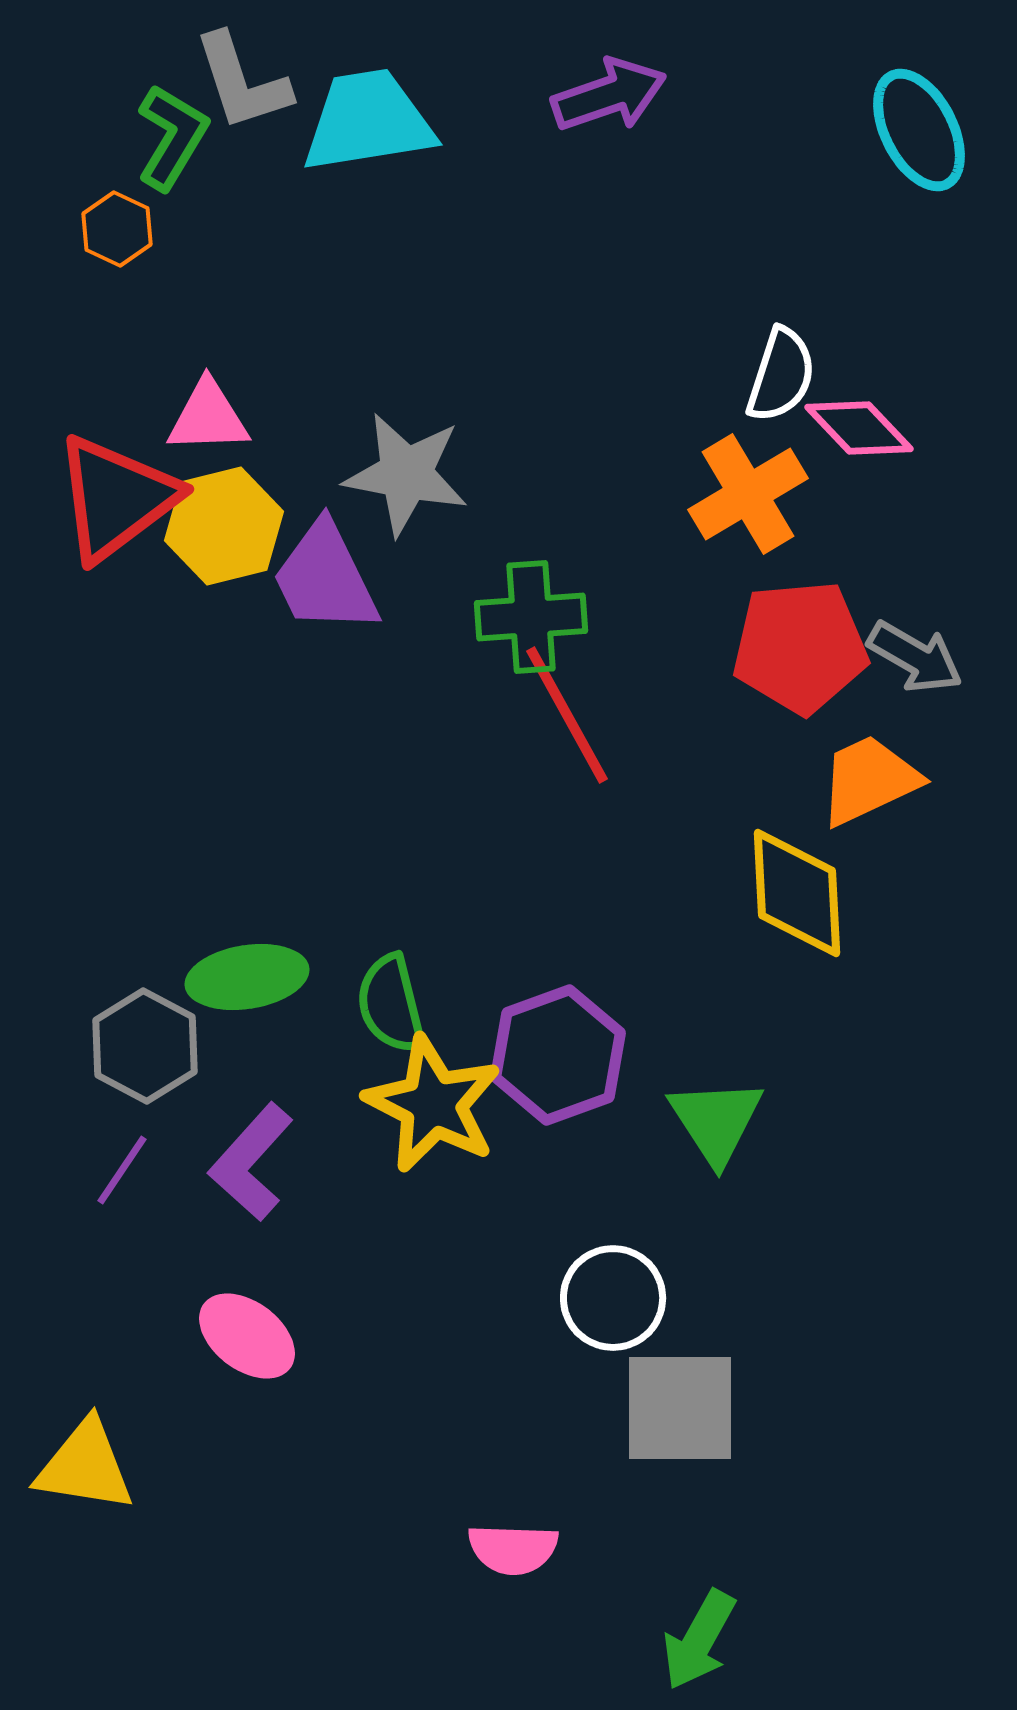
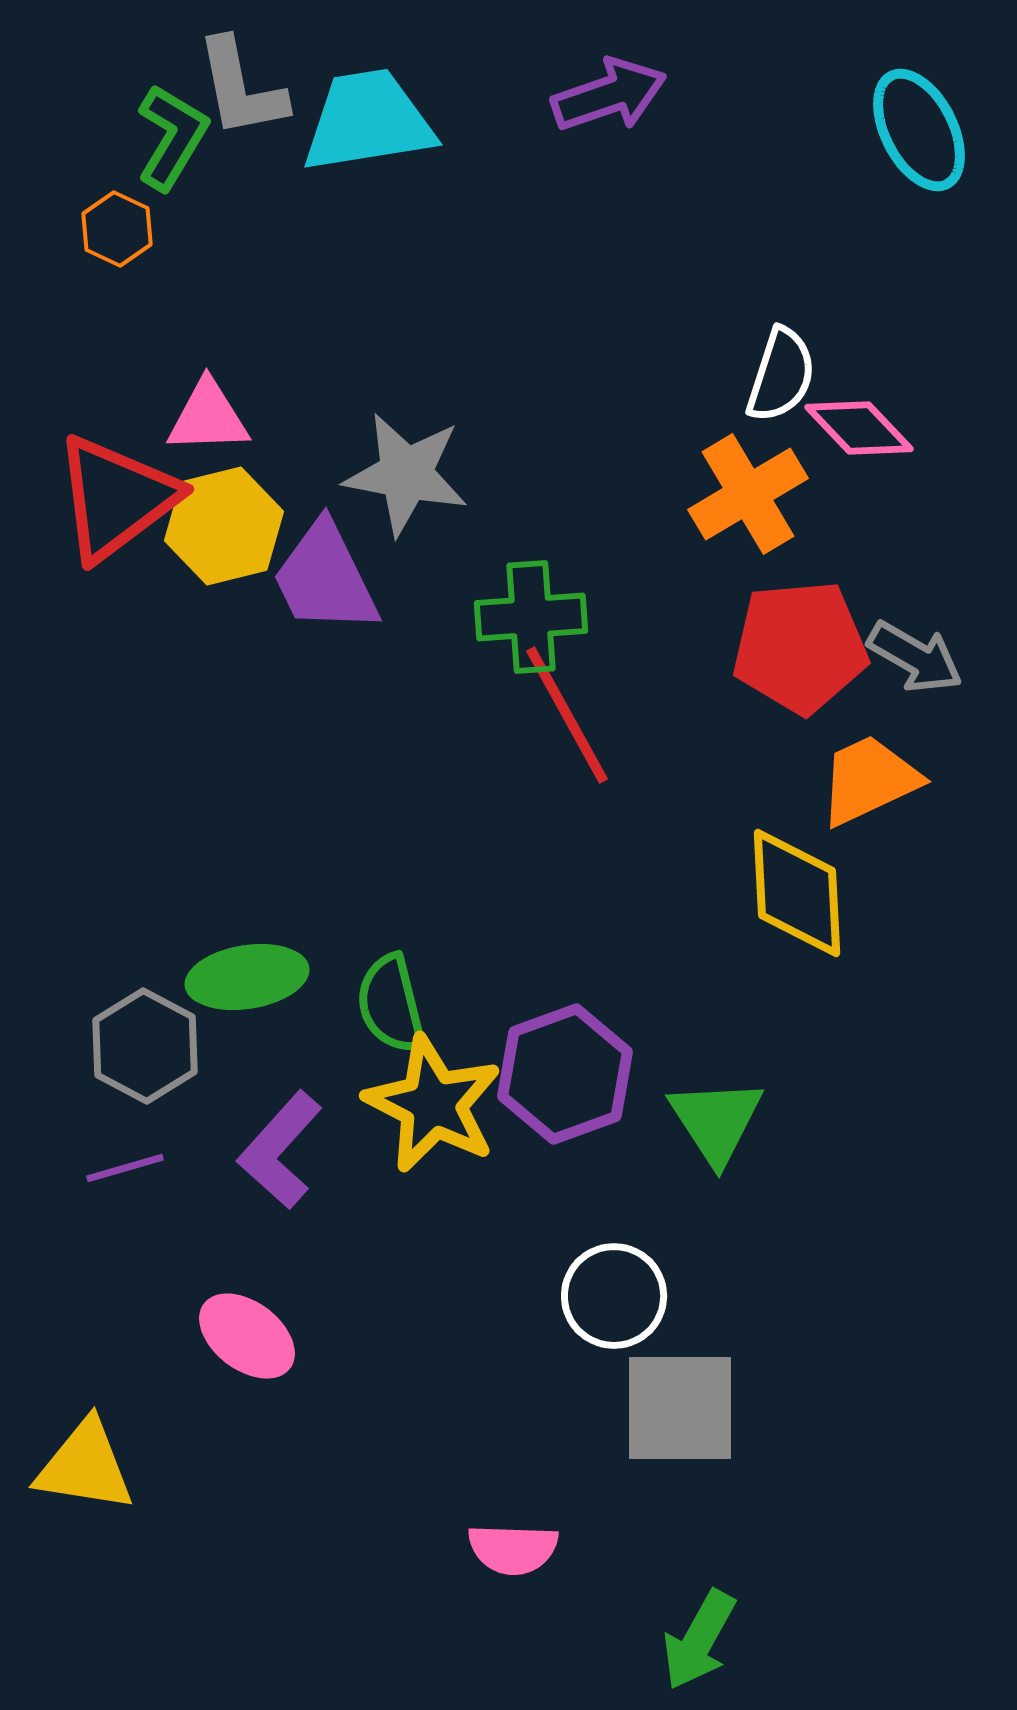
gray L-shape: moved 1 px left, 6 px down; rotated 7 degrees clockwise
purple hexagon: moved 7 px right, 19 px down
purple L-shape: moved 29 px right, 12 px up
purple line: moved 3 px right, 2 px up; rotated 40 degrees clockwise
white circle: moved 1 px right, 2 px up
